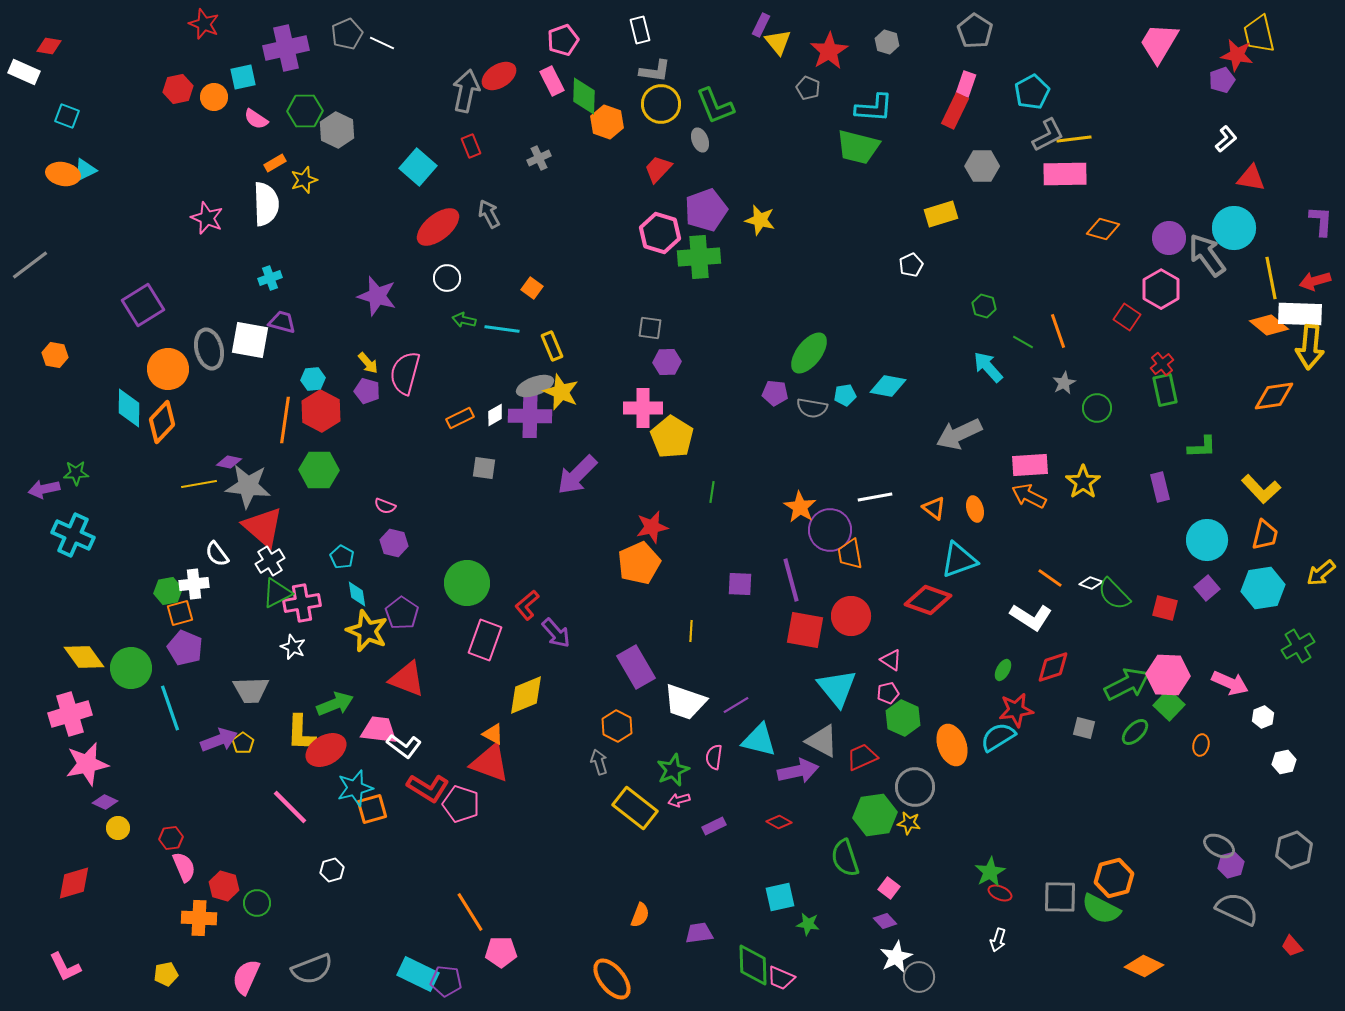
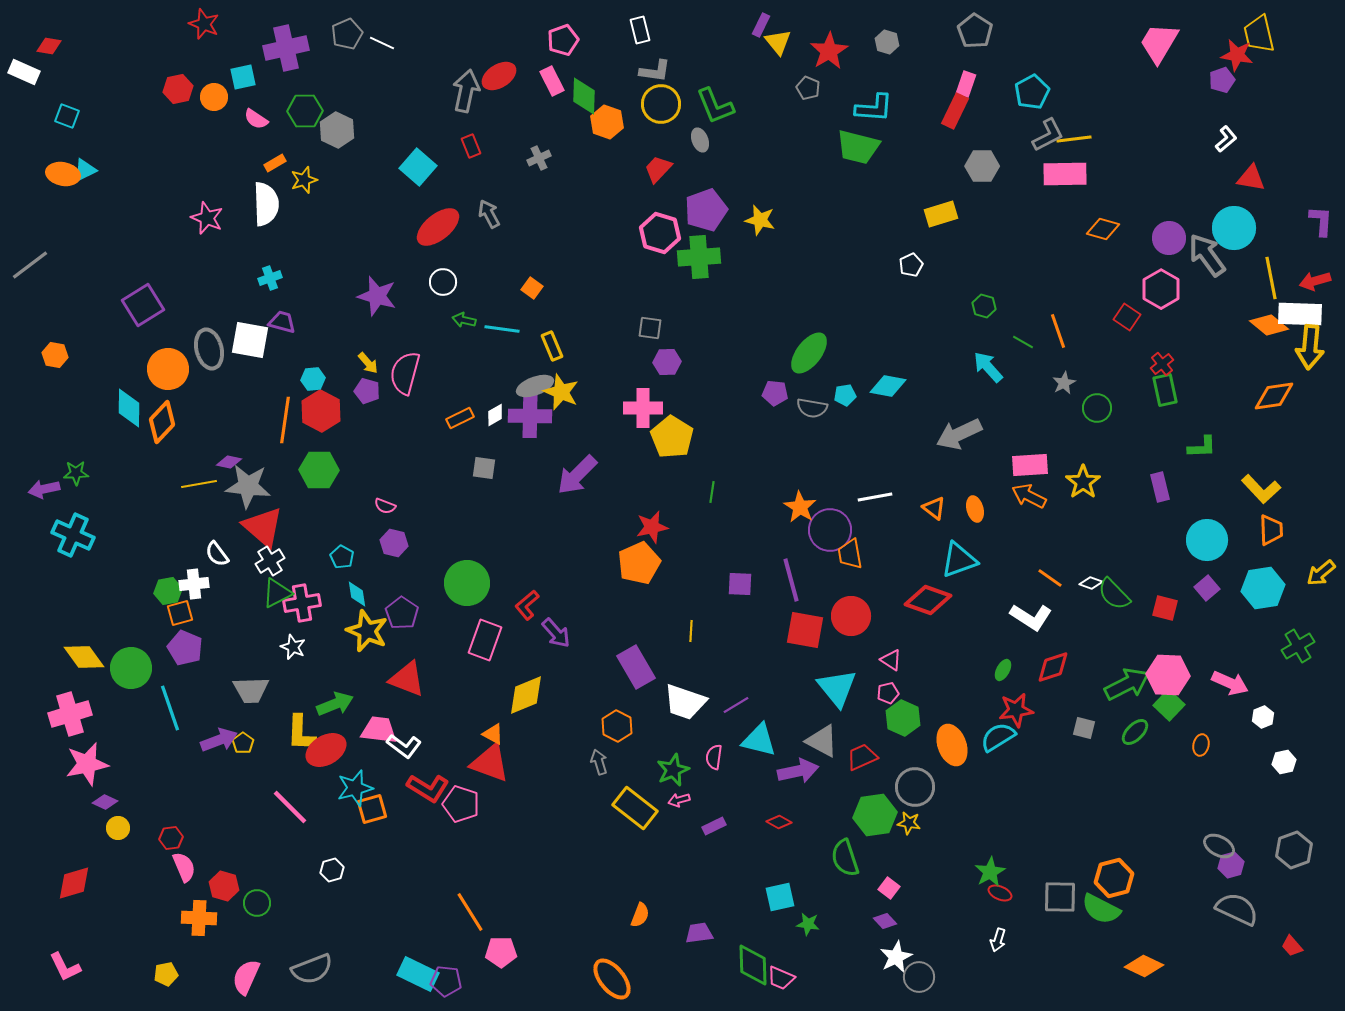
white circle at (447, 278): moved 4 px left, 4 px down
orange trapezoid at (1265, 535): moved 6 px right, 5 px up; rotated 16 degrees counterclockwise
